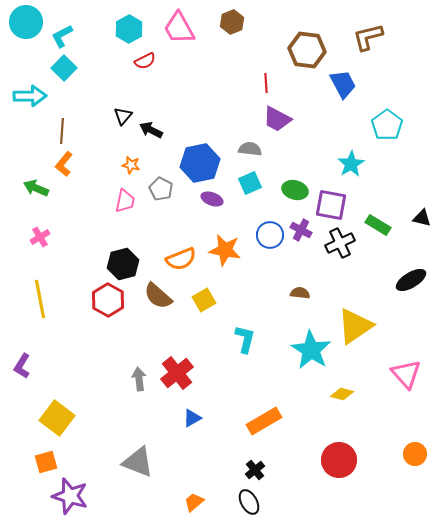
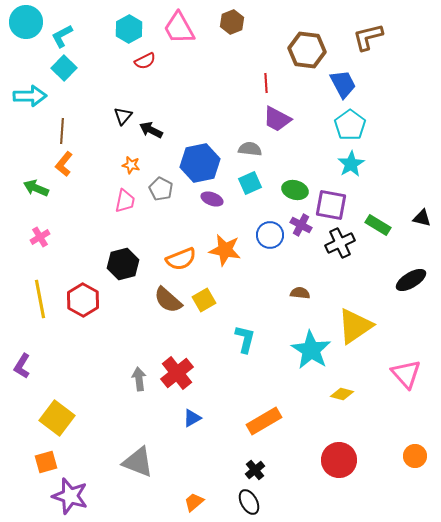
cyan pentagon at (387, 125): moved 37 px left
purple cross at (301, 230): moved 5 px up
brown semicircle at (158, 296): moved 10 px right, 4 px down
red hexagon at (108, 300): moved 25 px left
orange circle at (415, 454): moved 2 px down
